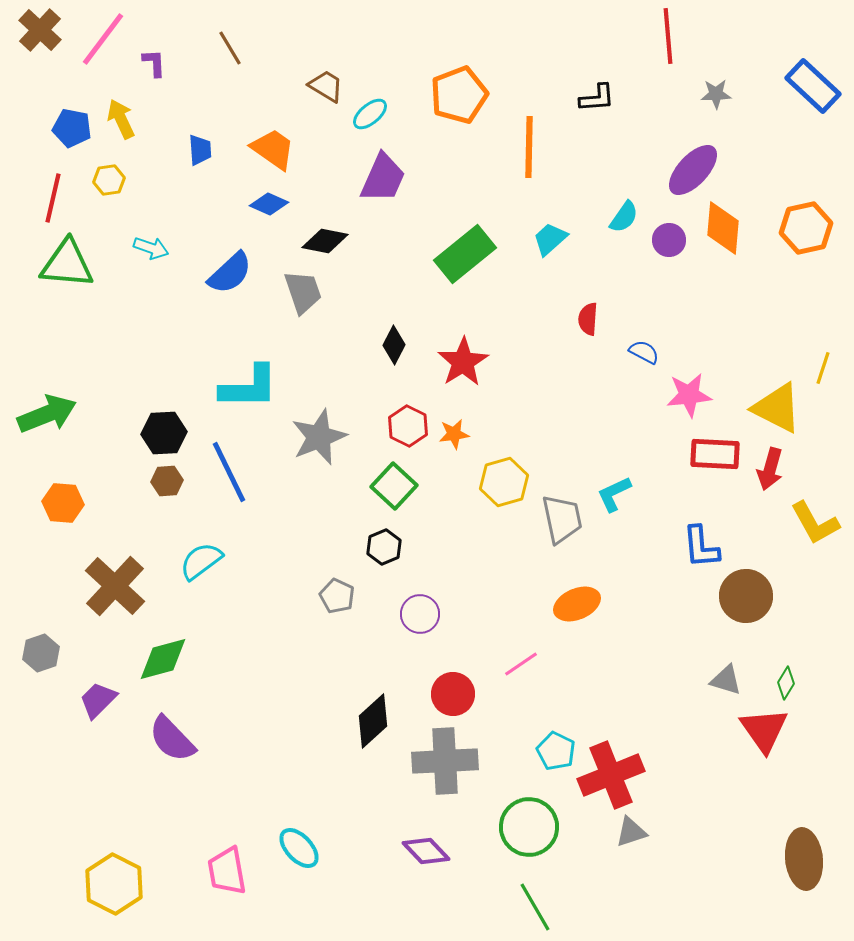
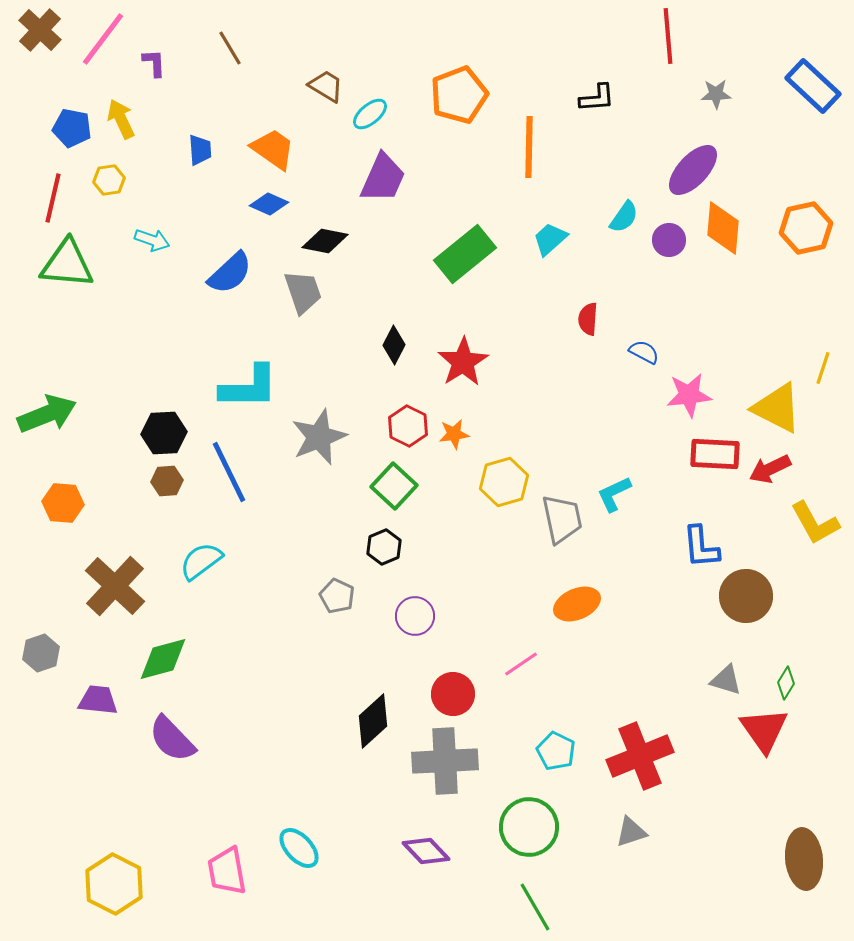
cyan arrow at (151, 248): moved 1 px right, 8 px up
red arrow at (770, 469): rotated 48 degrees clockwise
purple circle at (420, 614): moved 5 px left, 2 px down
purple trapezoid at (98, 700): rotated 51 degrees clockwise
red cross at (611, 775): moved 29 px right, 19 px up
